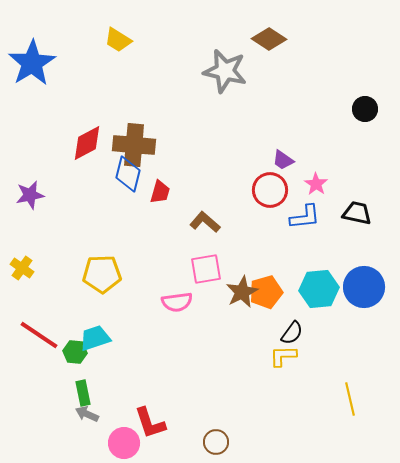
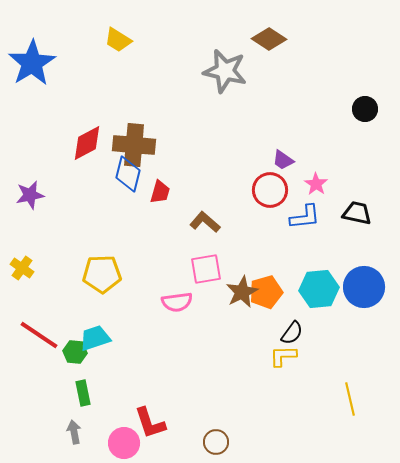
gray arrow: moved 13 px left, 18 px down; rotated 55 degrees clockwise
